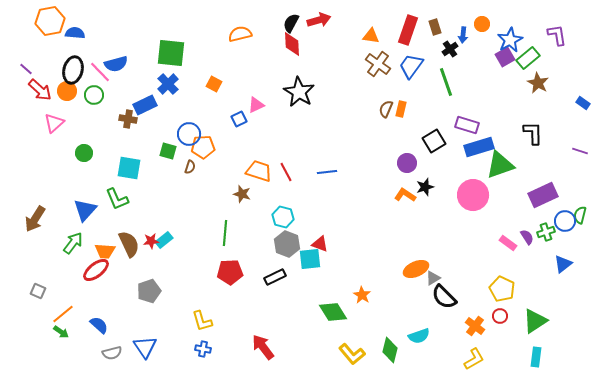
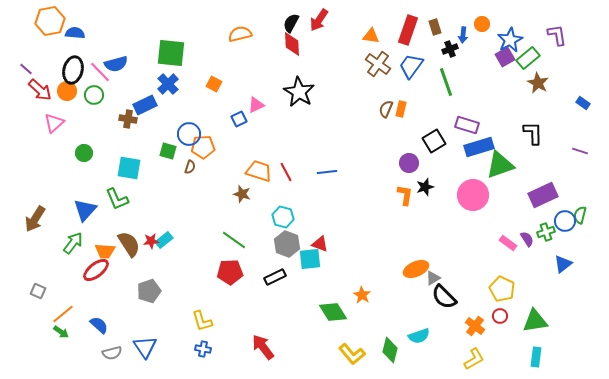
red arrow at (319, 20): rotated 140 degrees clockwise
black cross at (450, 49): rotated 14 degrees clockwise
purple circle at (407, 163): moved 2 px right
orange L-shape at (405, 195): rotated 65 degrees clockwise
green line at (225, 233): moved 9 px right, 7 px down; rotated 60 degrees counterclockwise
purple semicircle at (527, 237): moved 2 px down
brown semicircle at (129, 244): rotated 8 degrees counterclockwise
green triangle at (535, 321): rotated 24 degrees clockwise
